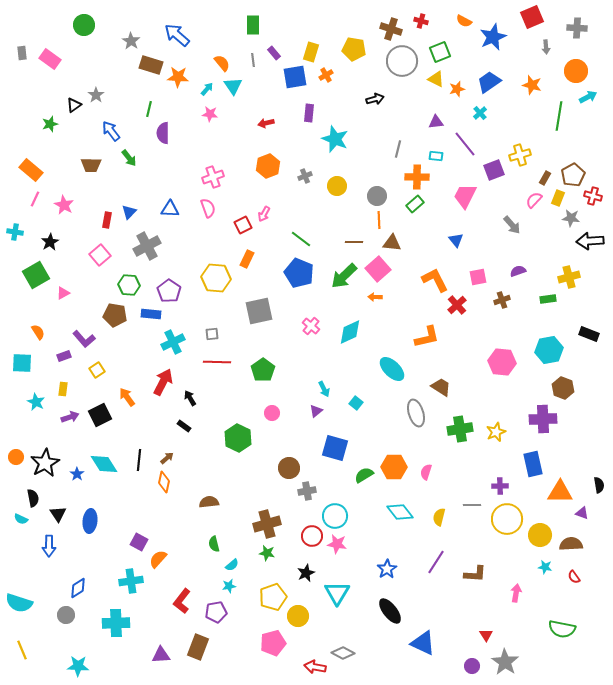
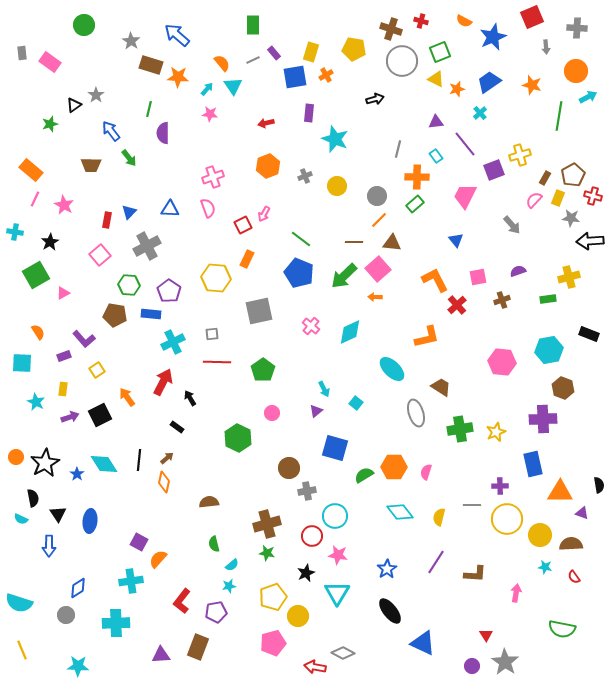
pink rectangle at (50, 59): moved 3 px down
gray line at (253, 60): rotated 72 degrees clockwise
cyan rectangle at (436, 156): rotated 48 degrees clockwise
orange line at (379, 220): rotated 48 degrees clockwise
black rectangle at (184, 426): moved 7 px left, 1 px down
pink star at (337, 544): moved 1 px right, 11 px down
